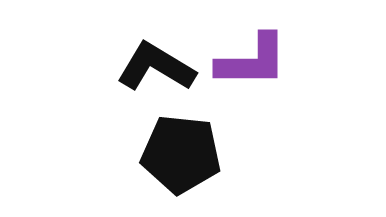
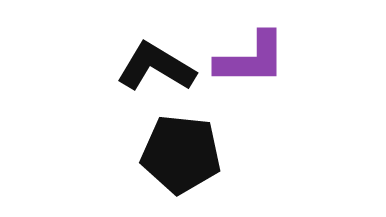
purple L-shape: moved 1 px left, 2 px up
